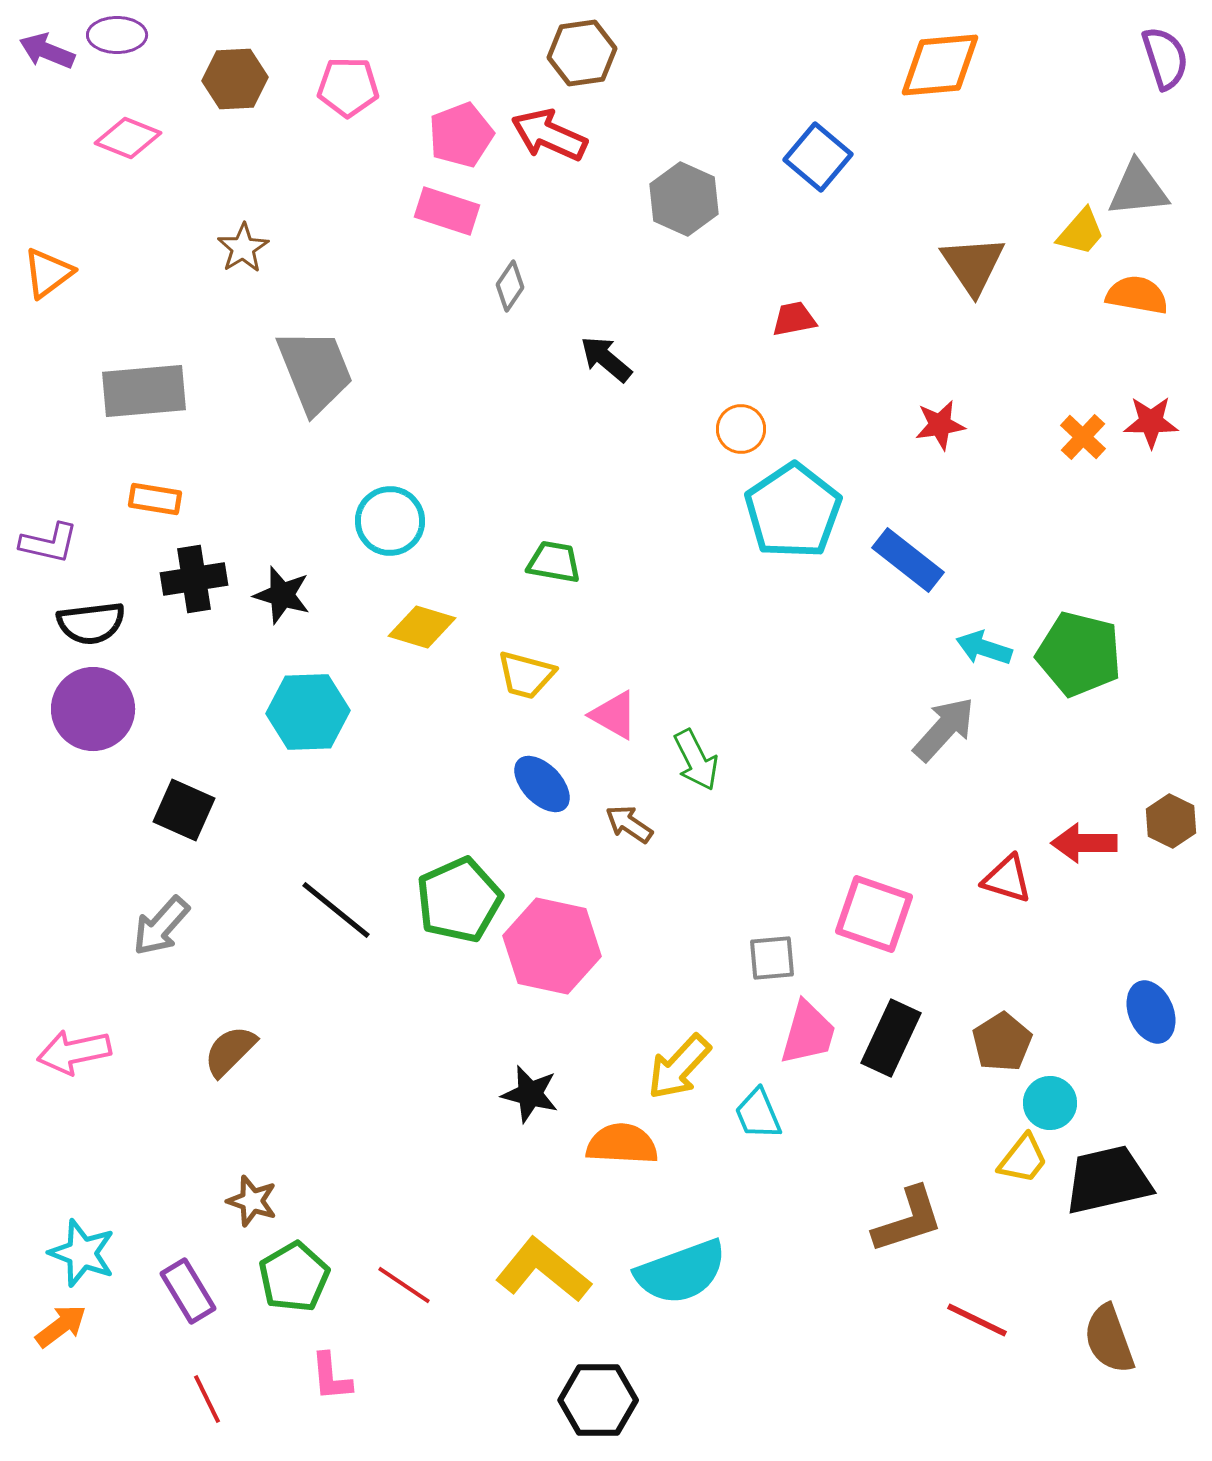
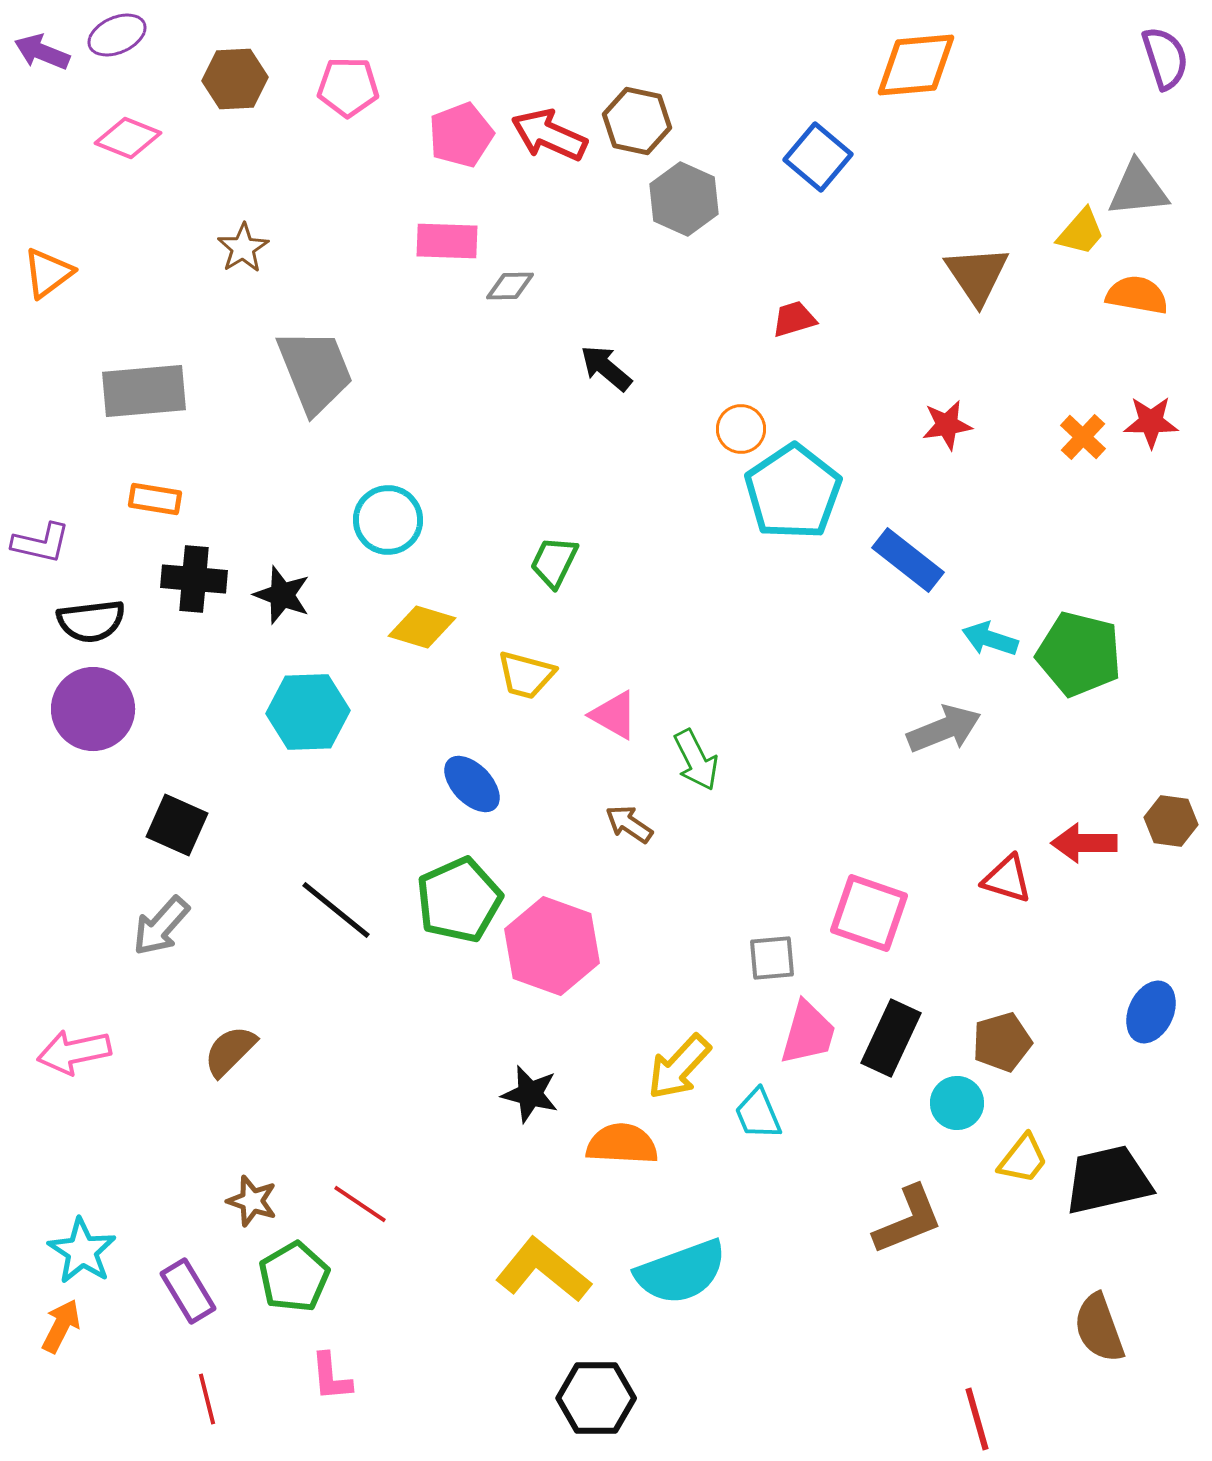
purple ellipse at (117, 35): rotated 24 degrees counterclockwise
purple arrow at (47, 51): moved 5 px left, 1 px down
brown hexagon at (582, 53): moved 55 px right, 68 px down; rotated 20 degrees clockwise
orange diamond at (940, 65): moved 24 px left
pink rectangle at (447, 211): moved 30 px down; rotated 16 degrees counterclockwise
brown triangle at (973, 265): moved 4 px right, 10 px down
gray diamond at (510, 286): rotated 54 degrees clockwise
red trapezoid at (794, 319): rotated 6 degrees counterclockwise
black arrow at (606, 359): moved 9 px down
red star at (940, 425): moved 7 px right
cyan pentagon at (793, 511): moved 19 px up
cyan circle at (390, 521): moved 2 px left, 1 px up
purple L-shape at (49, 543): moved 8 px left
green trapezoid at (554, 562): rotated 74 degrees counterclockwise
black cross at (194, 579): rotated 14 degrees clockwise
black star at (282, 595): rotated 4 degrees clockwise
black semicircle at (91, 623): moved 2 px up
cyan arrow at (984, 648): moved 6 px right, 9 px up
gray arrow at (944, 729): rotated 26 degrees clockwise
blue ellipse at (542, 784): moved 70 px left
black square at (184, 810): moved 7 px left, 15 px down
brown hexagon at (1171, 821): rotated 18 degrees counterclockwise
pink square at (874, 914): moved 5 px left, 1 px up
pink hexagon at (552, 946): rotated 8 degrees clockwise
blue ellipse at (1151, 1012): rotated 48 degrees clockwise
brown pentagon at (1002, 1042): rotated 16 degrees clockwise
cyan circle at (1050, 1103): moved 93 px left
brown L-shape at (908, 1220): rotated 4 degrees counterclockwise
cyan star at (82, 1253): moved 2 px up; rotated 12 degrees clockwise
red line at (404, 1285): moved 44 px left, 81 px up
red line at (977, 1320): moved 99 px down; rotated 48 degrees clockwise
orange arrow at (61, 1326): rotated 26 degrees counterclockwise
brown semicircle at (1109, 1339): moved 10 px left, 11 px up
red line at (207, 1399): rotated 12 degrees clockwise
black hexagon at (598, 1400): moved 2 px left, 2 px up
